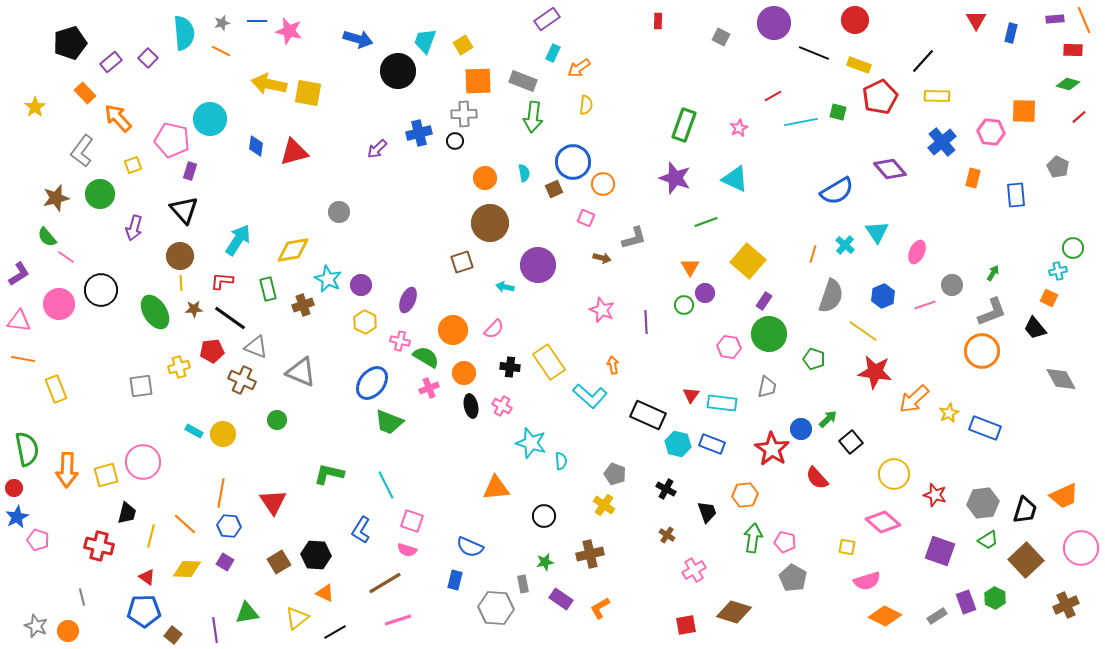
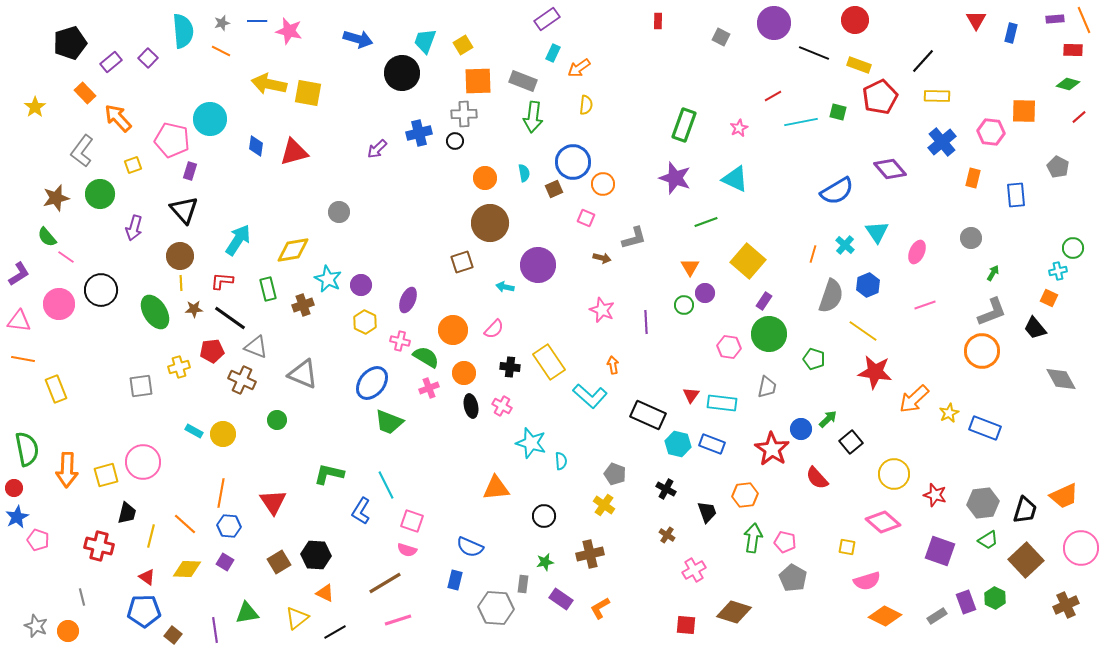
cyan semicircle at (184, 33): moved 1 px left, 2 px up
black circle at (398, 71): moved 4 px right, 2 px down
gray circle at (952, 285): moved 19 px right, 47 px up
blue hexagon at (883, 296): moved 15 px left, 11 px up
gray triangle at (301, 372): moved 2 px right, 2 px down
blue L-shape at (361, 530): moved 19 px up
gray rectangle at (523, 584): rotated 18 degrees clockwise
red square at (686, 625): rotated 15 degrees clockwise
